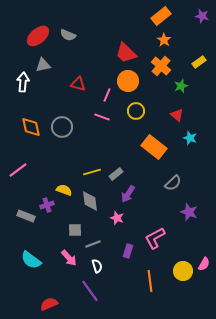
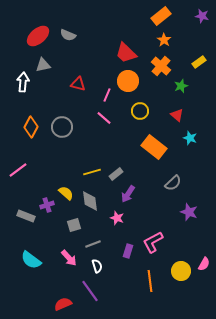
yellow circle at (136, 111): moved 4 px right
pink line at (102, 117): moved 2 px right, 1 px down; rotated 21 degrees clockwise
orange diamond at (31, 127): rotated 40 degrees clockwise
yellow semicircle at (64, 190): moved 2 px right, 3 px down; rotated 21 degrees clockwise
gray square at (75, 230): moved 1 px left, 5 px up; rotated 16 degrees counterclockwise
pink L-shape at (155, 238): moved 2 px left, 4 px down
yellow circle at (183, 271): moved 2 px left
red semicircle at (49, 304): moved 14 px right
